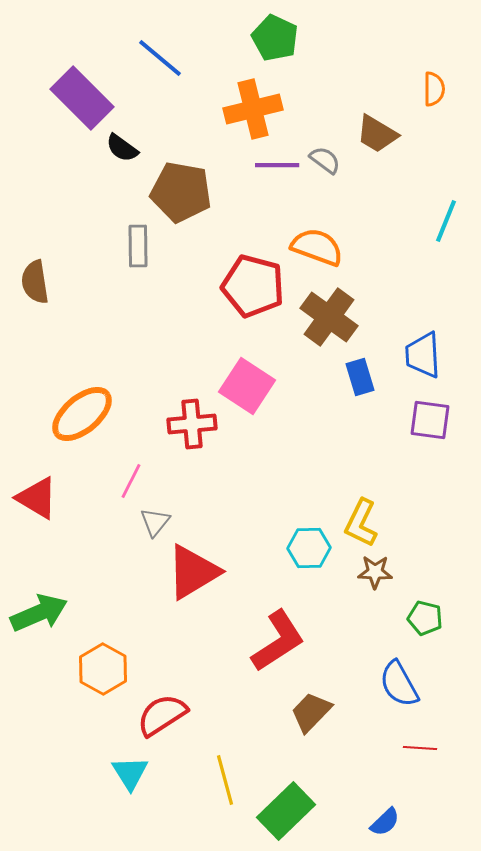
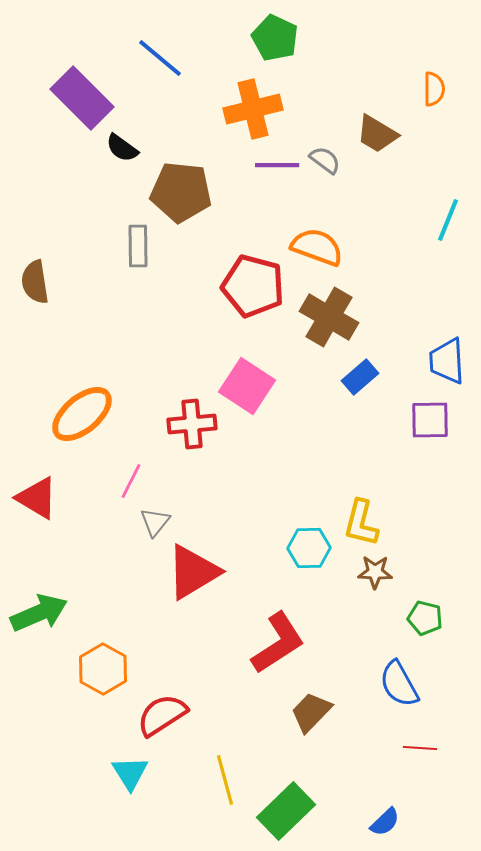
brown pentagon at (181, 192): rotated 4 degrees counterclockwise
cyan line at (446, 221): moved 2 px right, 1 px up
brown cross at (329, 317): rotated 6 degrees counterclockwise
blue trapezoid at (423, 355): moved 24 px right, 6 px down
blue rectangle at (360, 377): rotated 66 degrees clockwise
purple square at (430, 420): rotated 9 degrees counterclockwise
yellow L-shape at (361, 523): rotated 12 degrees counterclockwise
red L-shape at (278, 641): moved 2 px down
